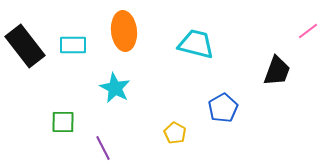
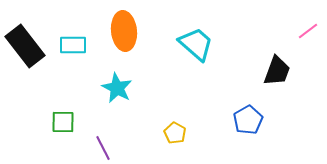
cyan trapezoid: rotated 27 degrees clockwise
cyan star: moved 2 px right
blue pentagon: moved 25 px right, 12 px down
